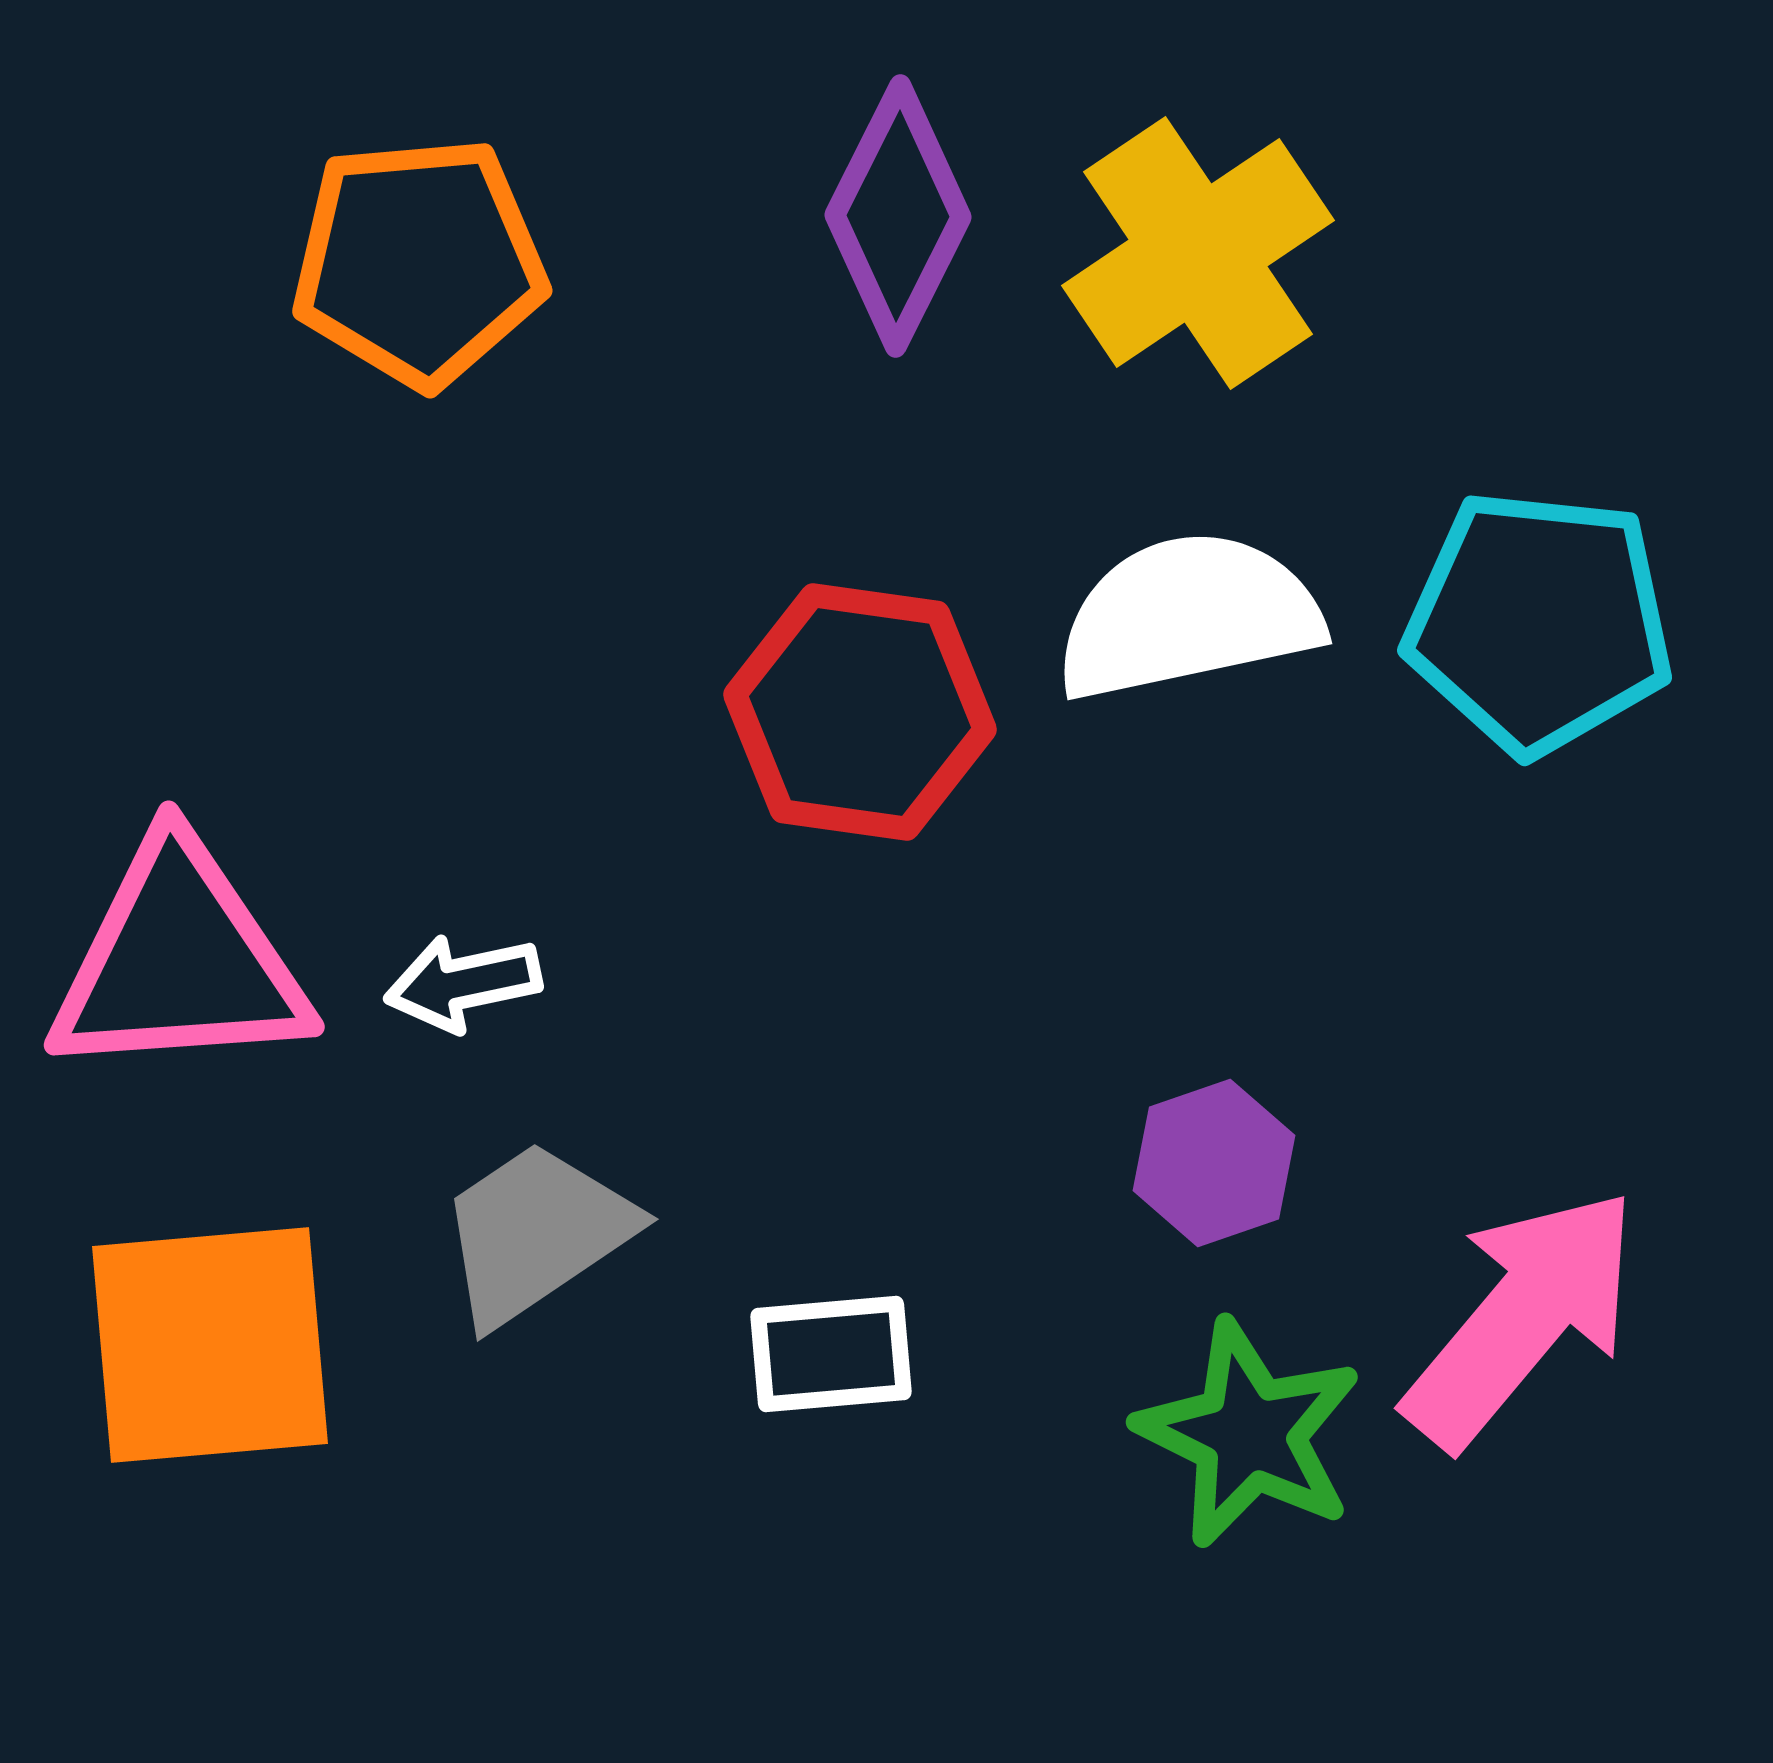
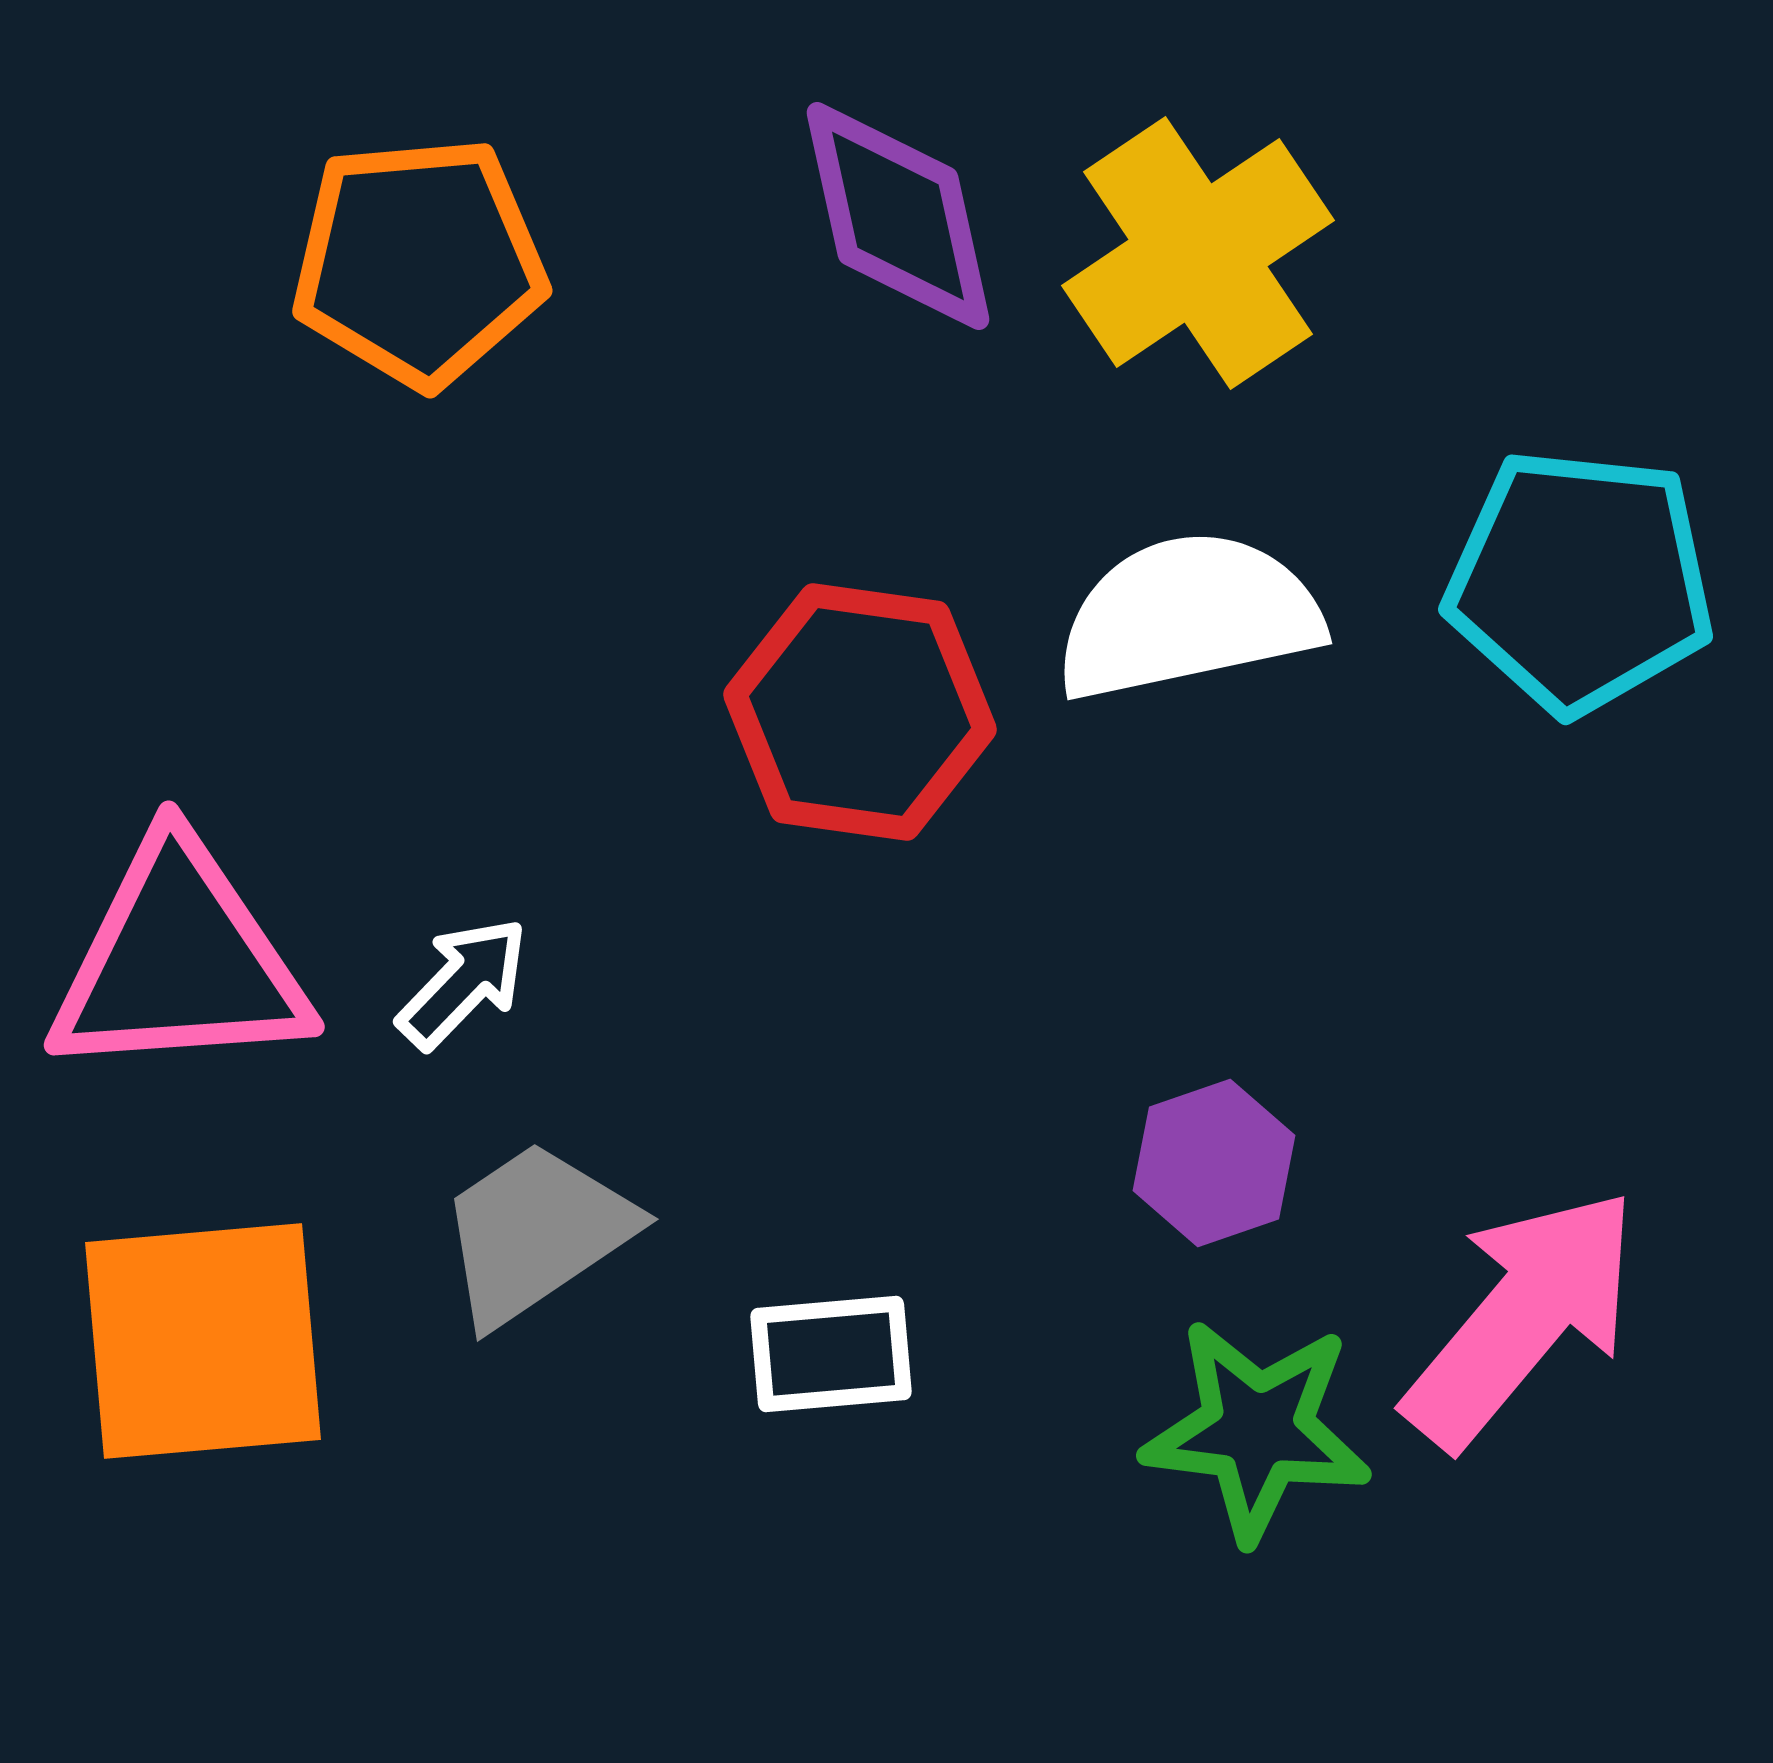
purple diamond: rotated 39 degrees counterclockwise
cyan pentagon: moved 41 px right, 41 px up
white arrow: rotated 146 degrees clockwise
orange square: moved 7 px left, 4 px up
green star: moved 8 px right, 4 px up; rotated 19 degrees counterclockwise
